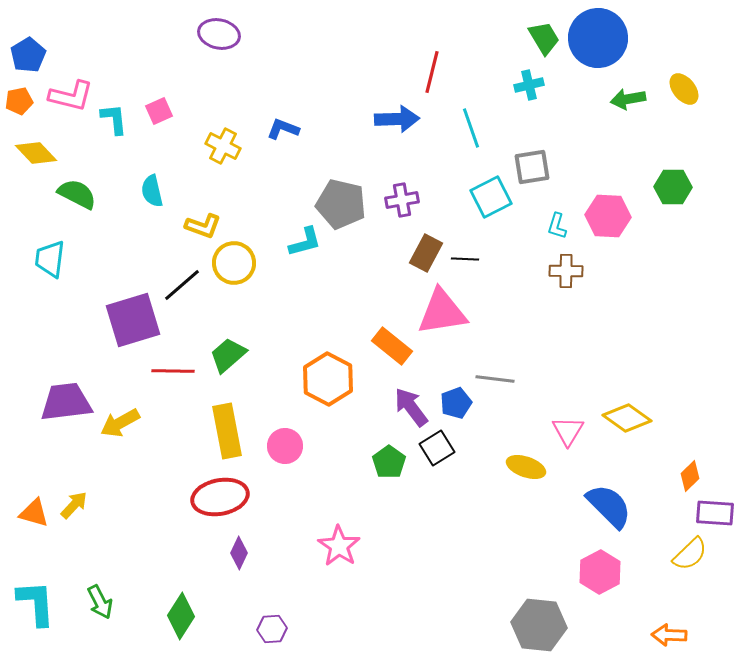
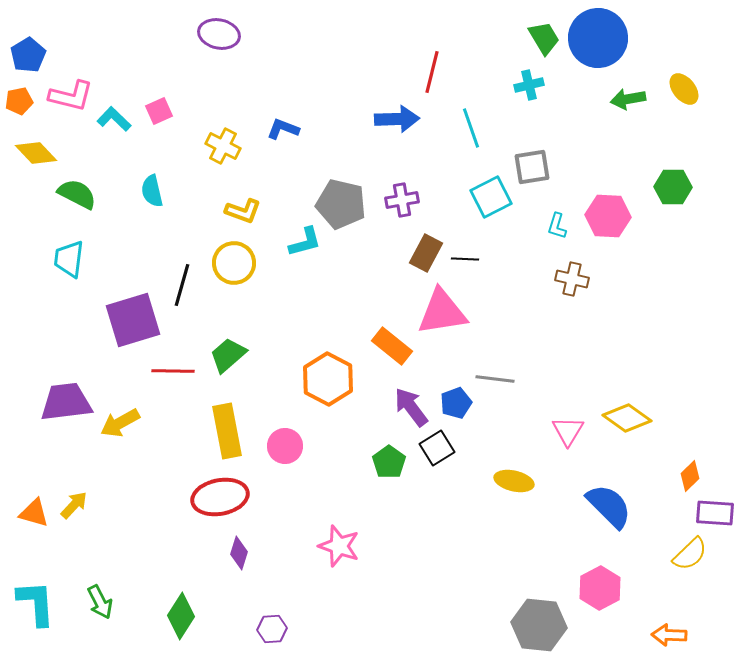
cyan L-shape at (114, 119): rotated 40 degrees counterclockwise
yellow L-shape at (203, 226): moved 40 px right, 15 px up
cyan trapezoid at (50, 259): moved 19 px right
brown cross at (566, 271): moved 6 px right, 8 px down; rotated 12 degrees clockwise
black line at (182, 285): rotated 33 degrees counterclockwise
yellow ellipse at (526, 467): moved 12 px left, 14 px down; rotated 6 degrees counterclockwise
pink star at (339, 546): rotated 15 degrees counterclockwise
purple diamond at (239, 553): rotated 8 degrees counterclockwise
pink hexagon at (600, 572): moved 16 px down
